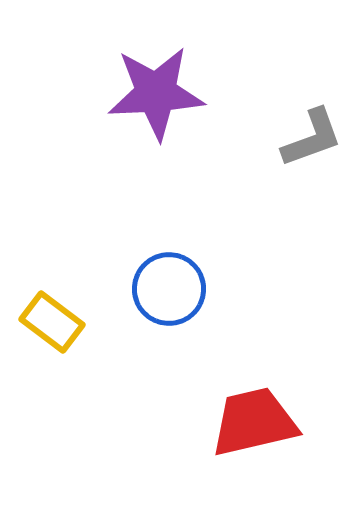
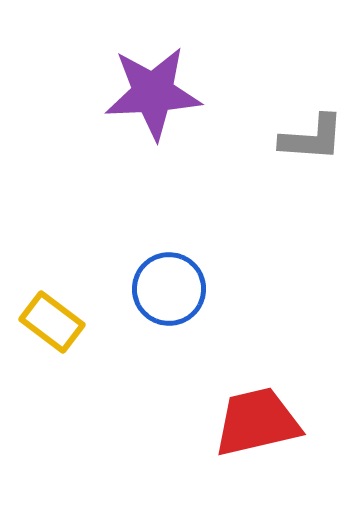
purple star: moved 3 px left
gray L-shape: rotated 24 degrees clockwise
red trapezoid: moved 3 px right
